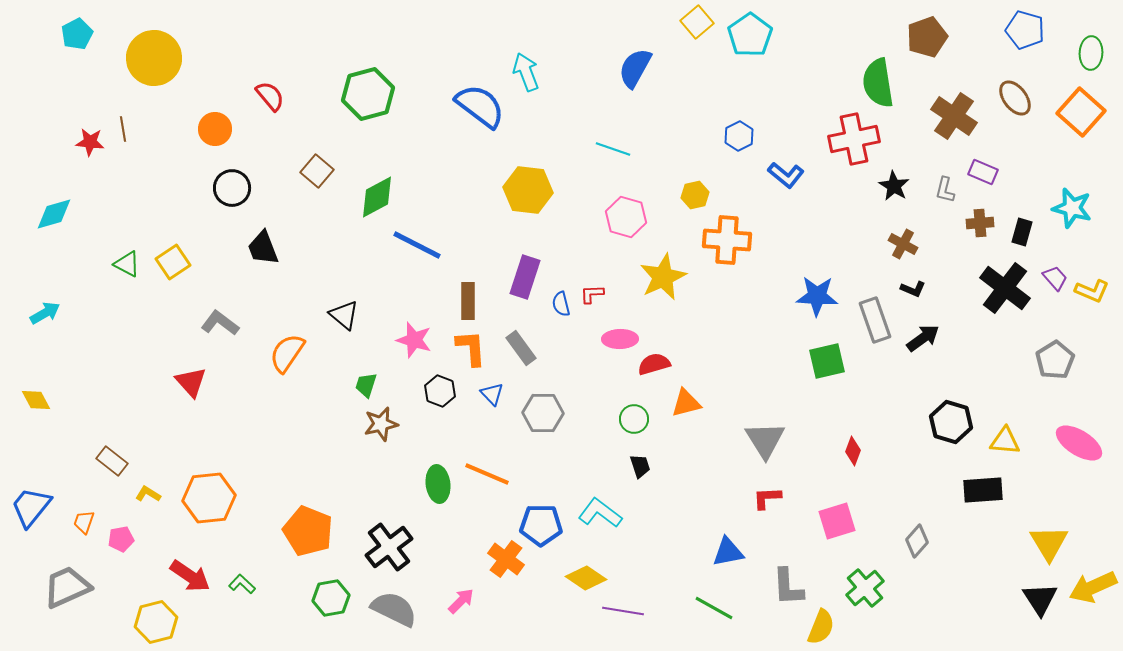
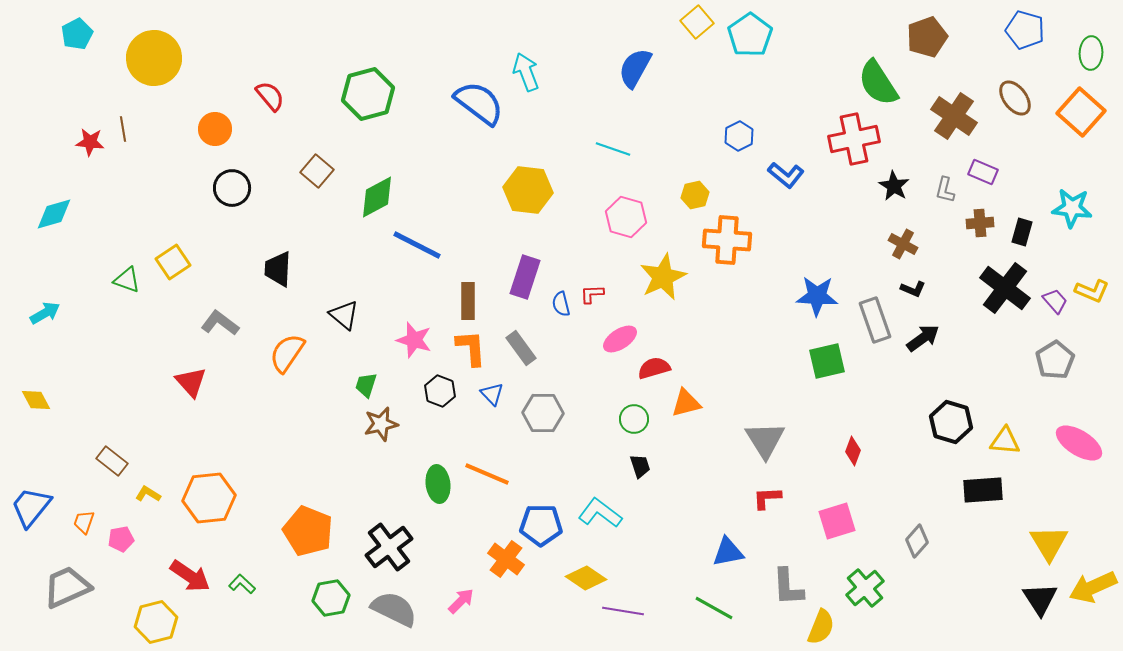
green semicircle at (878, 83): rotated 24 degrees counterclockwise
blue semicircle at (480, 106): moved 1 px left, 3 px up
cyan star at (1072, 208): rotated 9 degrees counterclockwise
black trapezoid at (263, 248): moved 15 px right, 21 px down; rotated 24 degrees clockwise
green triangle at (127, 264): moved 16 px down; rotated 8 degrees counterclockwise
purple trapezoid at (1055, 278): moved 23 px down
pink ellipse at (620, 339): rotated 32 degrees counterclockwise
red semicircle at (654, 364): moved 4 px down
